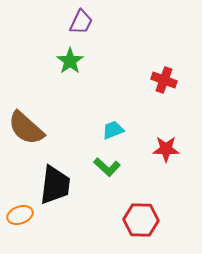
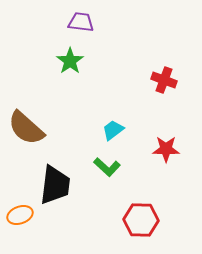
purple trapezoid: rotated 108 degrees counterclockwise
cyan trapezoid: rotated 15 degrees counterclockwise
